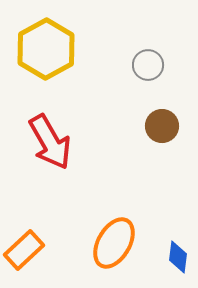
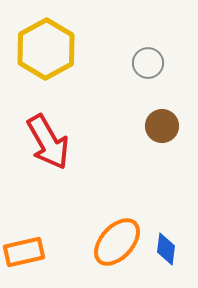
gray circle: moved 2 px up
red arrow: moved 2 px left
orange ellipse: moved 3 px right, 1 px up; rotated 12 degrees clockwise
orange rectangle: moved 2 px down; rotated 30 degrees clockwise
blue diamond: moved 12 px left, 8 px up
